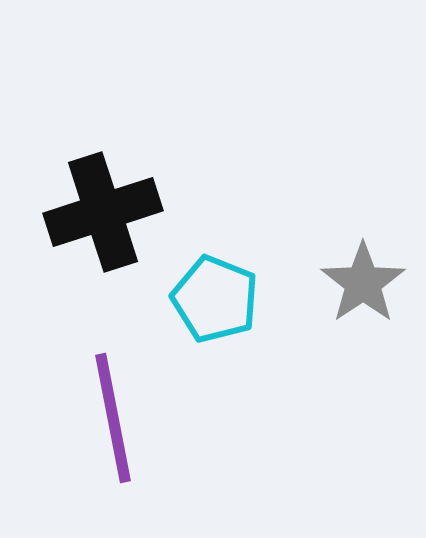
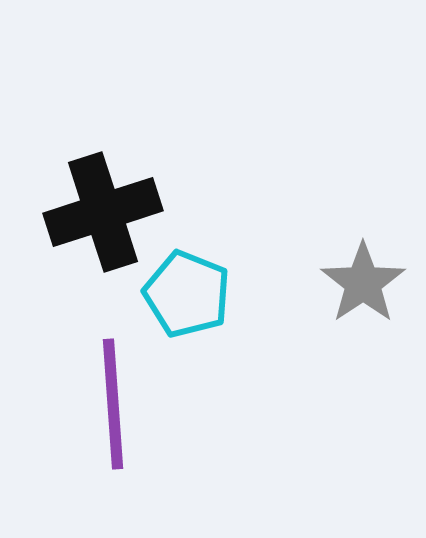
cyan pentagon: moved 28 px left, 5 px up
purple line: moved 14 px up; rotated 7 degrees clockwise
